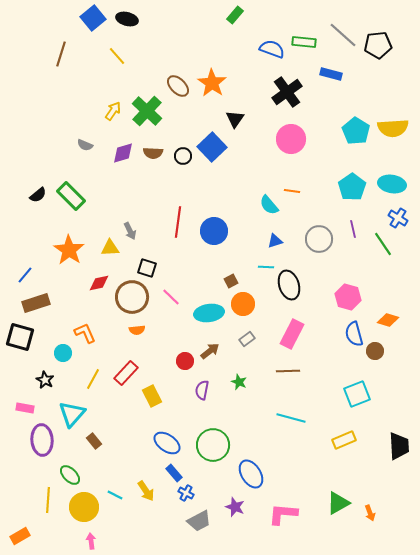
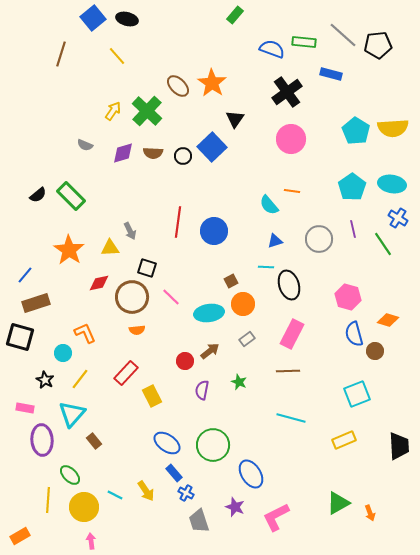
yellow line at (93, 379): moved 13 px left; rotated 10 degrees clockwise
pink L-shape at (283, 514): moved 7 px left, 3 px down; rotated 32 degrees counterclockwise
gray trapezoid at (199, 521): rotated 100 degrees clockwise
